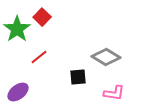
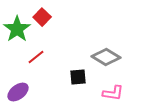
red line: moved 3 px left
pink L-shape: moved 1 px left
